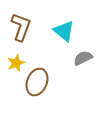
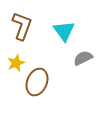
brown L-shape: moved 1 px right, 1 px up
cyan triangle: rotated 15 degrees clockwise
